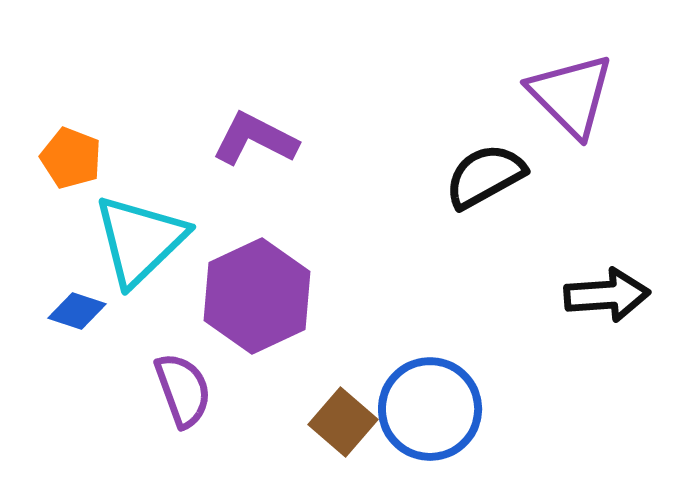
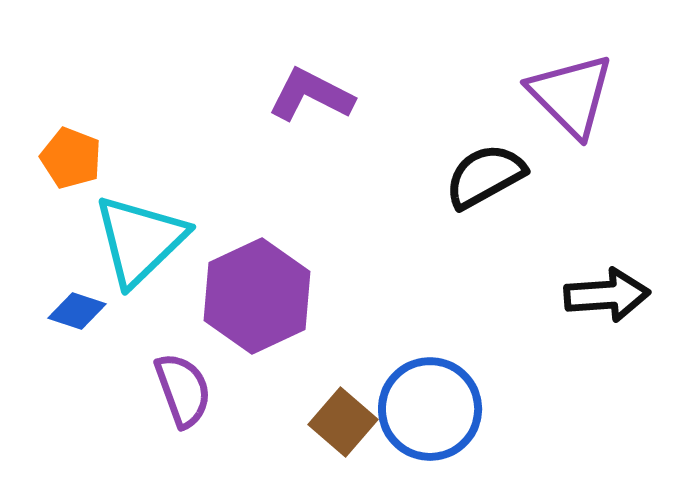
purple L-shape: moved 56 px right, 44 px up
